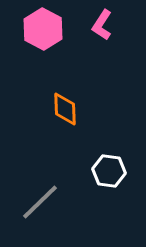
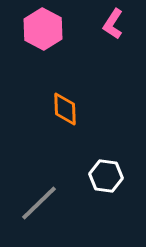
pink L-shape: moved 11 px right, 1 px up
white hexagon: moved 3 px left, 5 px down
gray line: moved 1 px left, 1 px down
